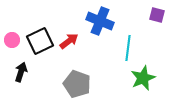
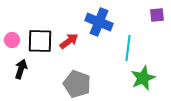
purple square: rotated 21 degrees counterclockwise
blue cross: moved 1 px left, 1 px down
black square: rotated 28 degrees clockwise
black arrow: moved 3 px up
